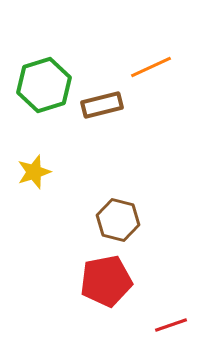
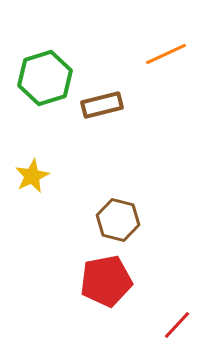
orange line: moved 15 px right, 13 px up
green hexagon: moved 1 px right, 7 px up
yellow star: moved 2 px left, 4 px down; rotated 8 degrees counterclockwise
red line: moved 6 px right; rotated 28 degrees counterclockwise
